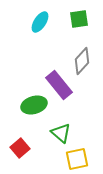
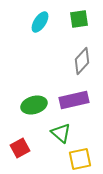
purple rectangle: moved 15 px right, 15 px down; rotated 64 degrees counterclockwise
red square: rotated 12 degrees clockwise
yellow square: moved 3 px right
